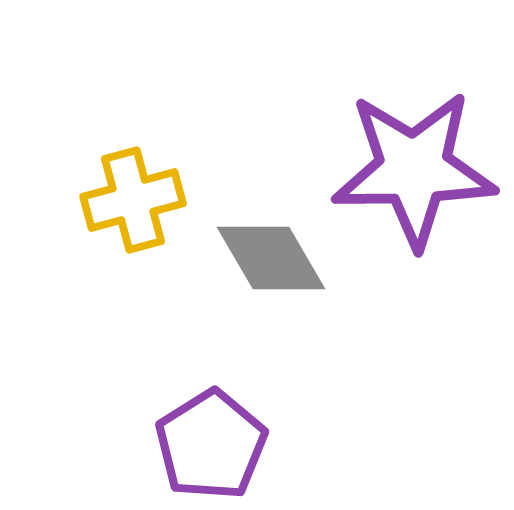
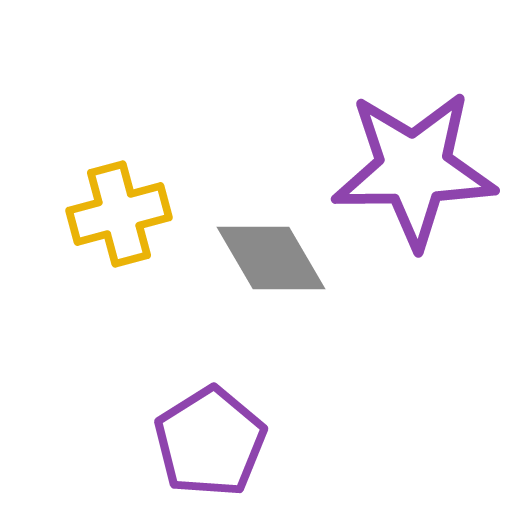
yellow cross: moved 14 px left, 14 px down
purple pentagon: moved 1 px left, 3 px up
